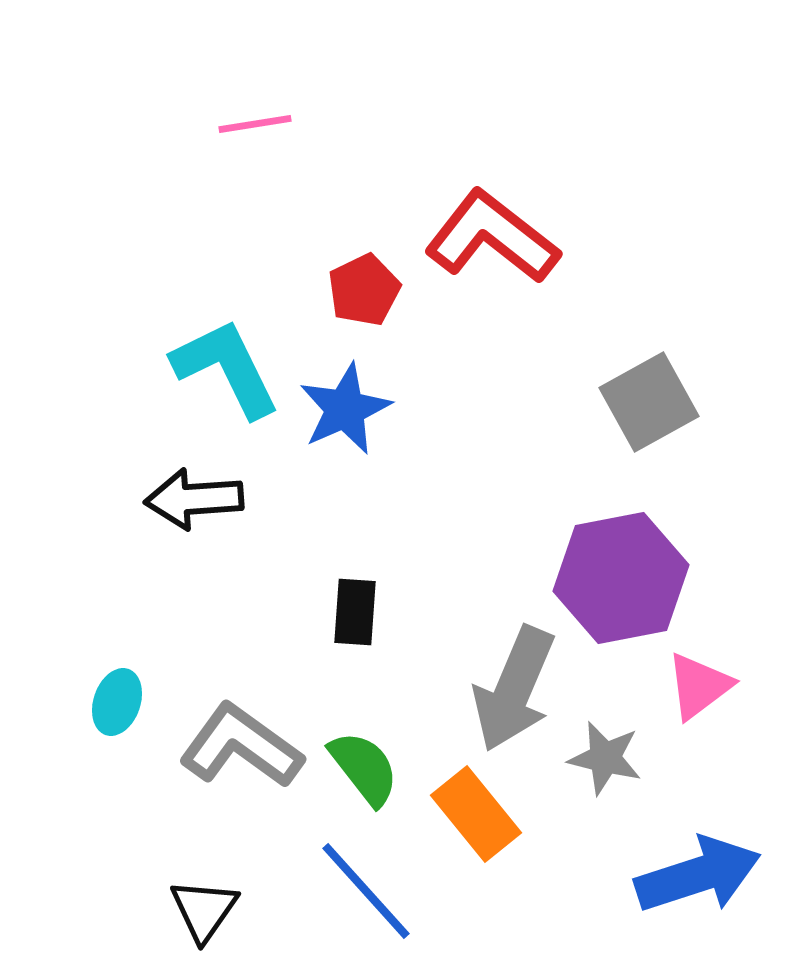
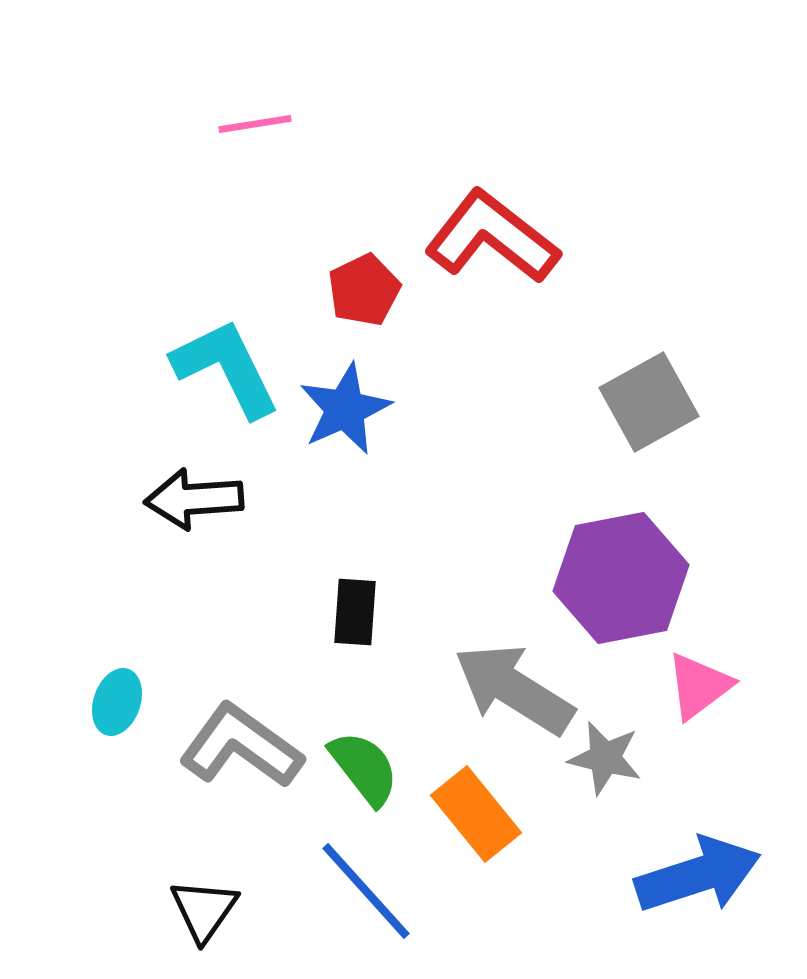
gray arrow: rotated 99 degrees clockwise
